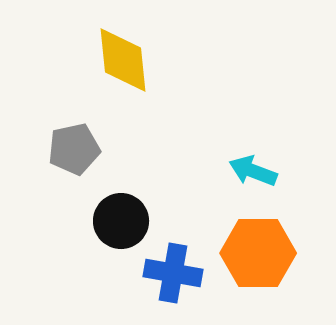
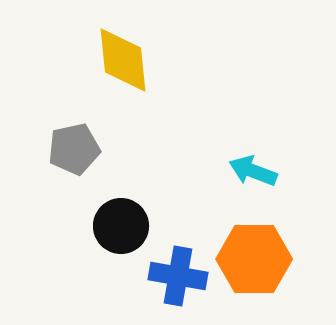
black circle: moved 5 px down
orange hexagon: moved 4 px left, 6 px down
blue cross: moved 5 px right, 3 px down
